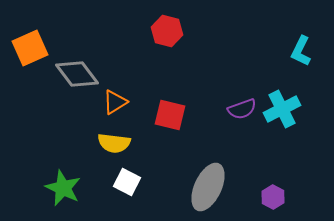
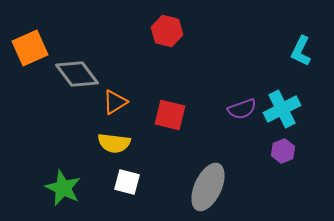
white square: rotated 12 degrees counterclockwise
purple hexagon: moved 10 px right, 46 px up; rotated 10 degrees clockwise
